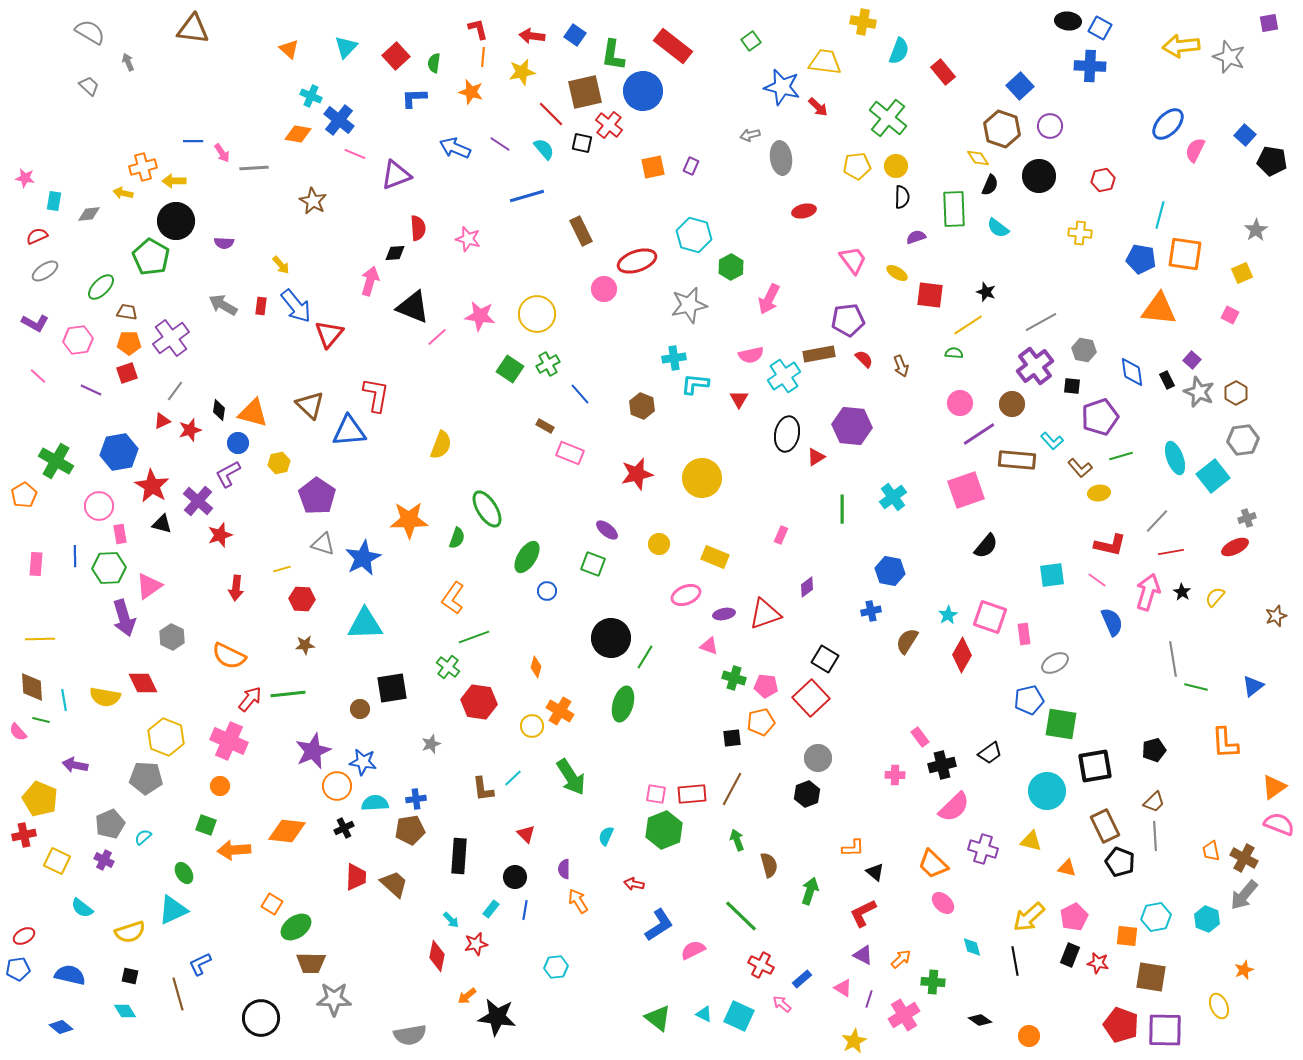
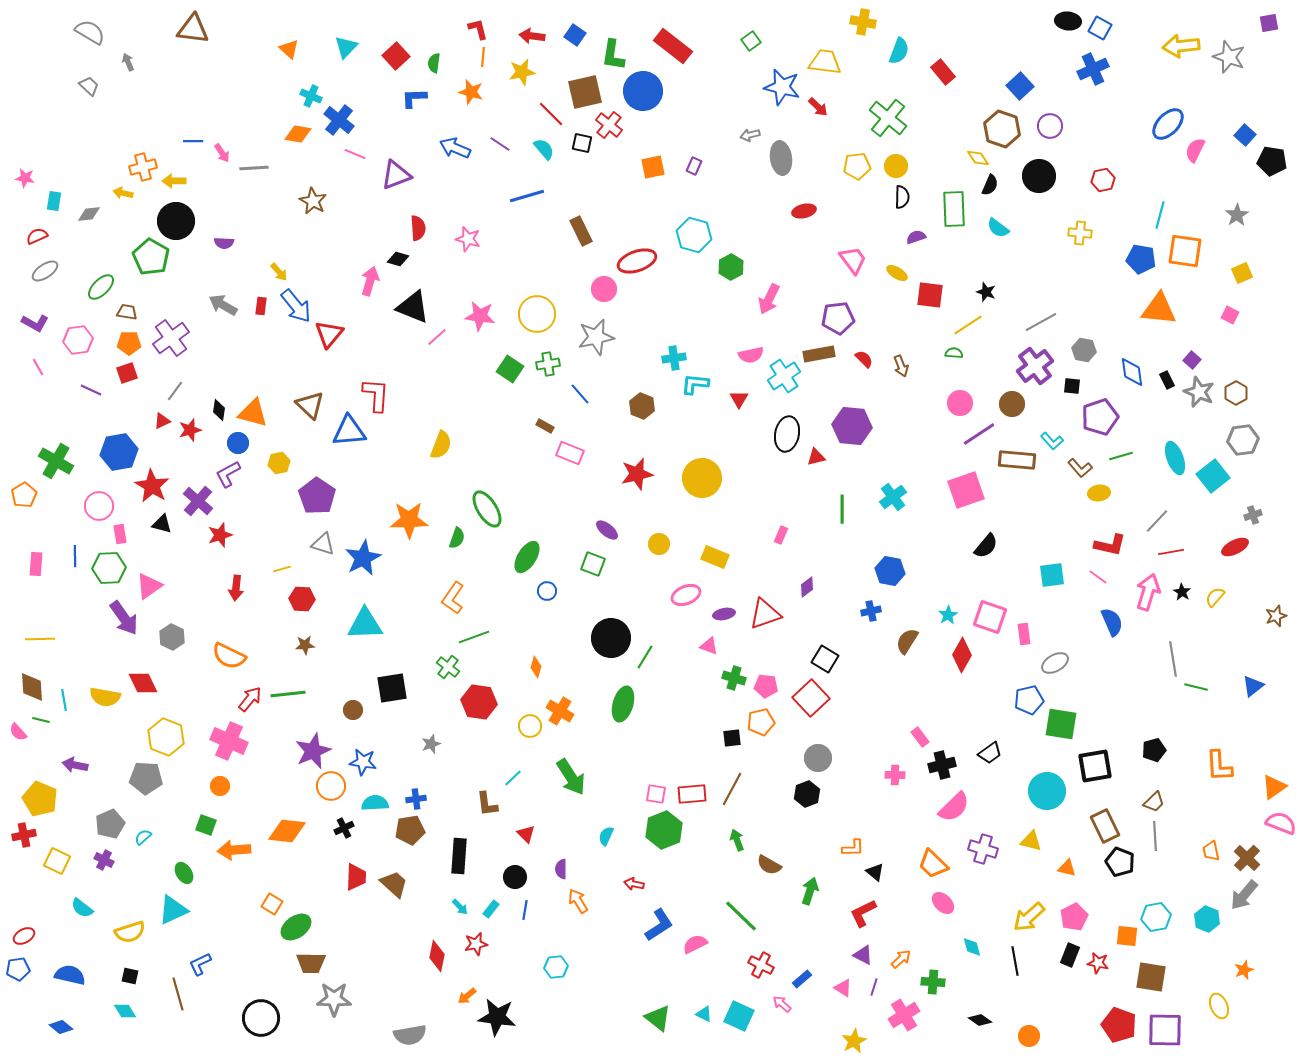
blue cross at (1090, 66): moved 3 px right, 3 px down; rotated 28 degrees counterclockwise
purple rectangle at (691, 166): moved 3 px right
gray star at (1256, 230): moved 19 px left, 15 px up
black diamond at (395, 253): moved 3 px right, 6 px down; rotated 20 degrees clockwise
orange square at (1185, 254): moved 3 px up
yellow arrow at (281, 265): moved 2 px left, 7 px down
gray star at (689, 305): moved 93 px left, 32 px down
purple pentagon at (848, 320): moved 10 px left, 2 px up
green cross at (548, 364): rotated 20 degrees clockwise
pink line at (38, 376): moved 9 px up; rotated 18 degrees clockwise
red L-shape at (376, 395): rotated 6 degrees counterclockwise
red triangle at (816, 457): rotated 18 degrees clockwise
gray cross at (1247, 518): moved 6 px right, 3 px up
pink line at (1097, 580): moved 1 px right, 3 px up
purple arrow at (124, 618): rotated 18 degrees counterclockwise
brown circle at (360, 709): moved 7 px left, 1 px down
yellow circle at (532, 726): moved 2 px left
orange L-shape at (1225, 743): moved 6 px left, 23 px down
orange circle at (337, 786): moved 6 px left
brown L-shape at (483, 789): moved 4 px right, 15 px down
pink semicircle at (1279, 824): moved 2 px right, 1 px up
brown cross at (1244, 858): moved 3 px right; rotated 16 degrees clockwise
brown semicircle at (769, 865): rotated 135 degrees clockwise
purple semicircle at (564, 869): moved 3 px left
cyan arrow at (451, 920): moved 9 px right, 13 px up
pink semicircle at (693, 950): moved 2 px right, 6 px up
purple line at (869, 999): moved 5 px right, 12 px up
red pentagon at (1121, 1025): moved 2 px left
